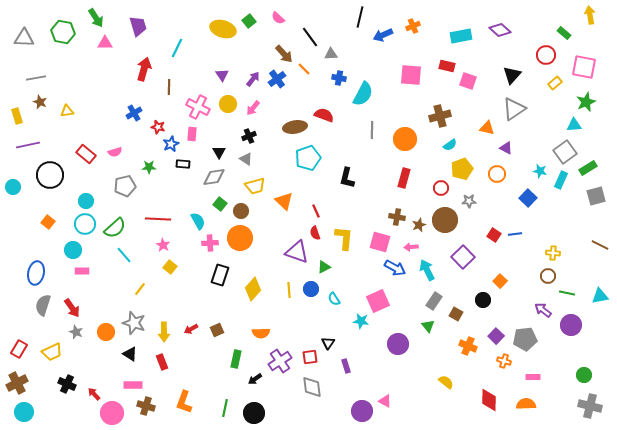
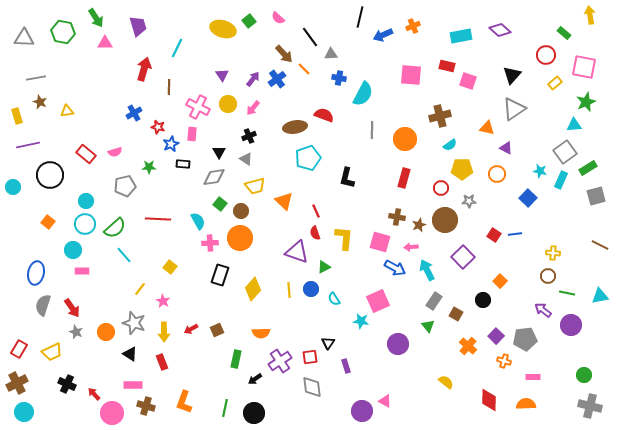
yellow pentagon at (462, 169): rotated 20 degrees clockwise
pink star at (163, 245): moved 56 px down
orange cross at (468, 346): rotated 18 degrees clockwise
